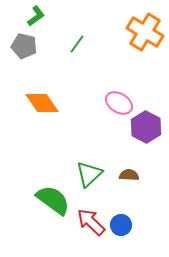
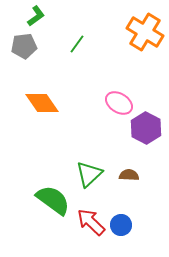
gray pentagon: rotated 20 degrees counterclockwise
purple hexagon: moved 1 px down
